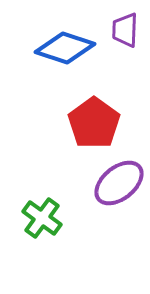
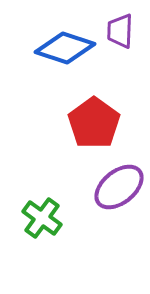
purple trapezoid: moved 5 px left, 1 px down
purple ellipse: moved 4 px down
